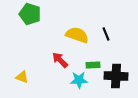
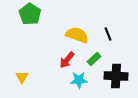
green pentagon: rotated 15 degrees clockwise
black line: moved 2 px right
red arrow: moved 7 px right; rotated 96 degrees counterclockwise
green rectangle: moved 1 px right, 6 px up; rotated 40 degrees counterclockwise
yellow triangle: rotated 40 degrees clockwise
